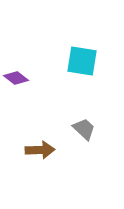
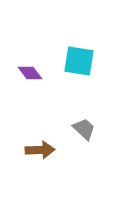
cyan square: moved 3 px left
purple diamond: moved 14 px right, 5 px up; rotated 15 degrees clockwise
